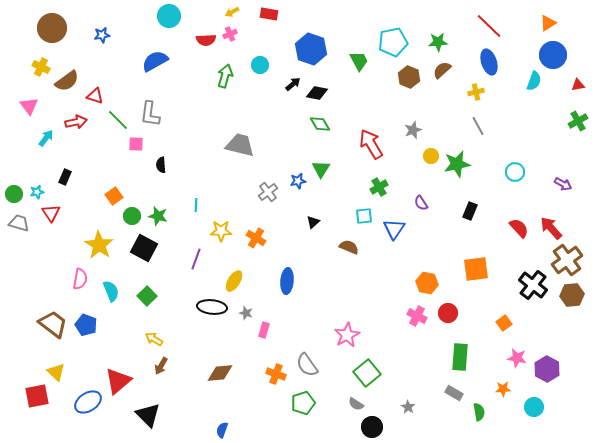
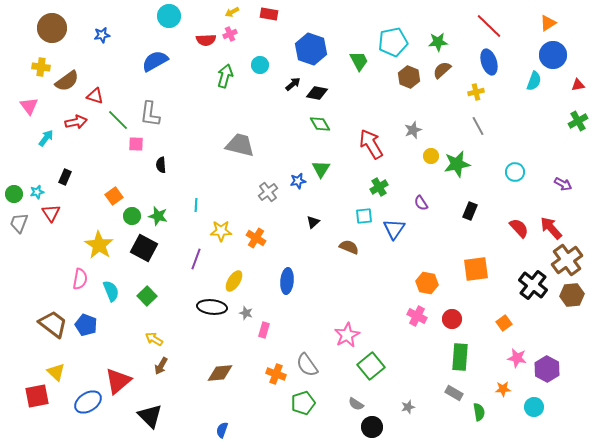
yellow cross at (41, 67): rotated 18 degrees counterclockwise
gray trapezoid at (19, 223): rotated 85 degrees counterclockwise
red circle at (448, 313): moved 4 px right, 6 px down
green square at (367, 373): moved 4 px right, 7 px up
gray star at (408, 407): rotated 24 degrees clockwise
black triangle at (148, 415): moved 2 px right, 1 px down
